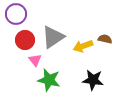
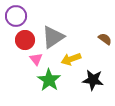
purple circle: moved 2 px down
brown semicircle: rotated 24 degrees clockwise
yellow arrow: moved 12 px left, 13 px down
pink triangle: moved 1 px right, 1 px up
green star: rotated 20 degrees clockwise
